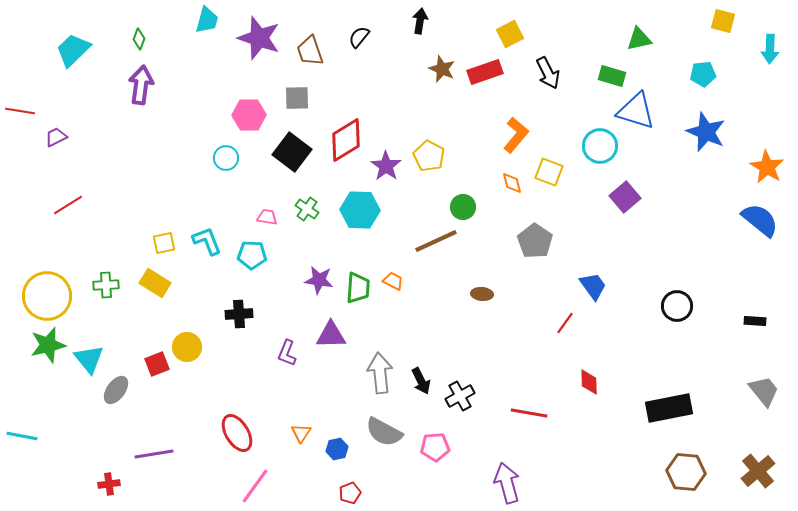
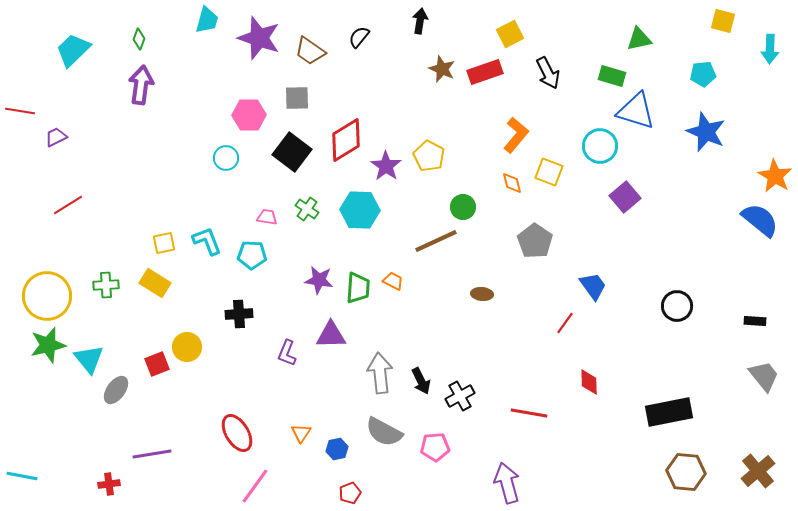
brown trapezoid at (310, 51): rotated 36 degrees counterclockwise
orange star at (767, 167): moved 8 px right, 9 px down
gray trapezoid at (764, 391): moved 15 px up
black rectangle at (669, 408): moved 4 px down
cyan line at (22, 436): moved 40 px down
purple line at (154, 454): moved 2 px left
